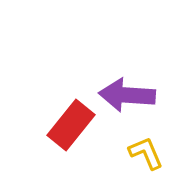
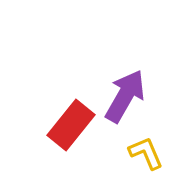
purple arrow: moved 2 px left, 1 px down; rotated 116 degrees clockwise
